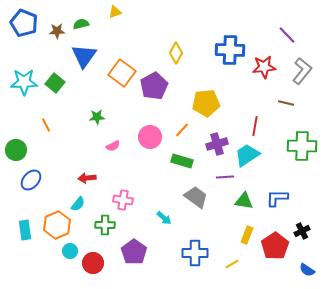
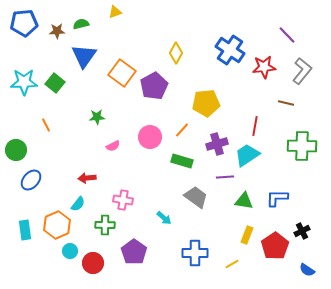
blue pentagon at (24, 23): rotated 28 degrees counterclockwise
blue cross at (230, 50): rotated 32 degrees clockwise
